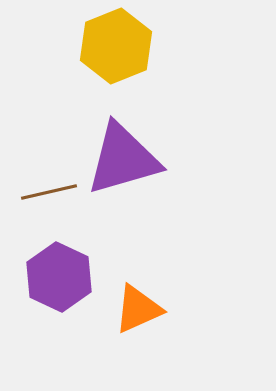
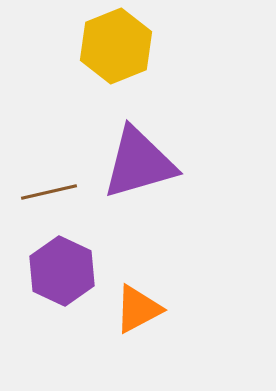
purple triangle: moved 16 px right, 4 px down
purple hexagon: moved 3 px right, 6 px up
orange triangle: rotated 4 degrees counterclockwise
